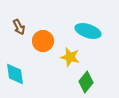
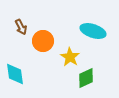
brown arrow: moved 2 px right
cyan ellipse: moved 5 px right
yellow star: rotated 18 degrees clockwise
green diamond: moved 4 px up; rotated 25 degrees clockwise
